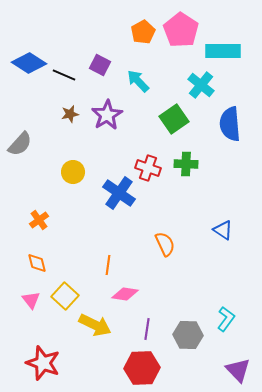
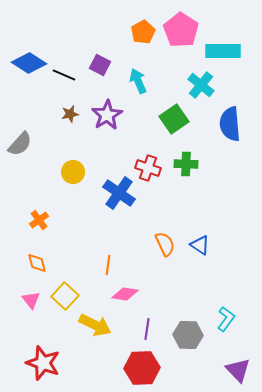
cyan arrow: rotated 20 degrees clockwise
blue triangle: moved 23 px left, 15 px down
